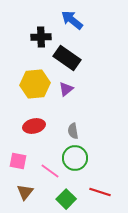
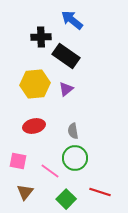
black rectangle: moved 1 px left, 2 px up
